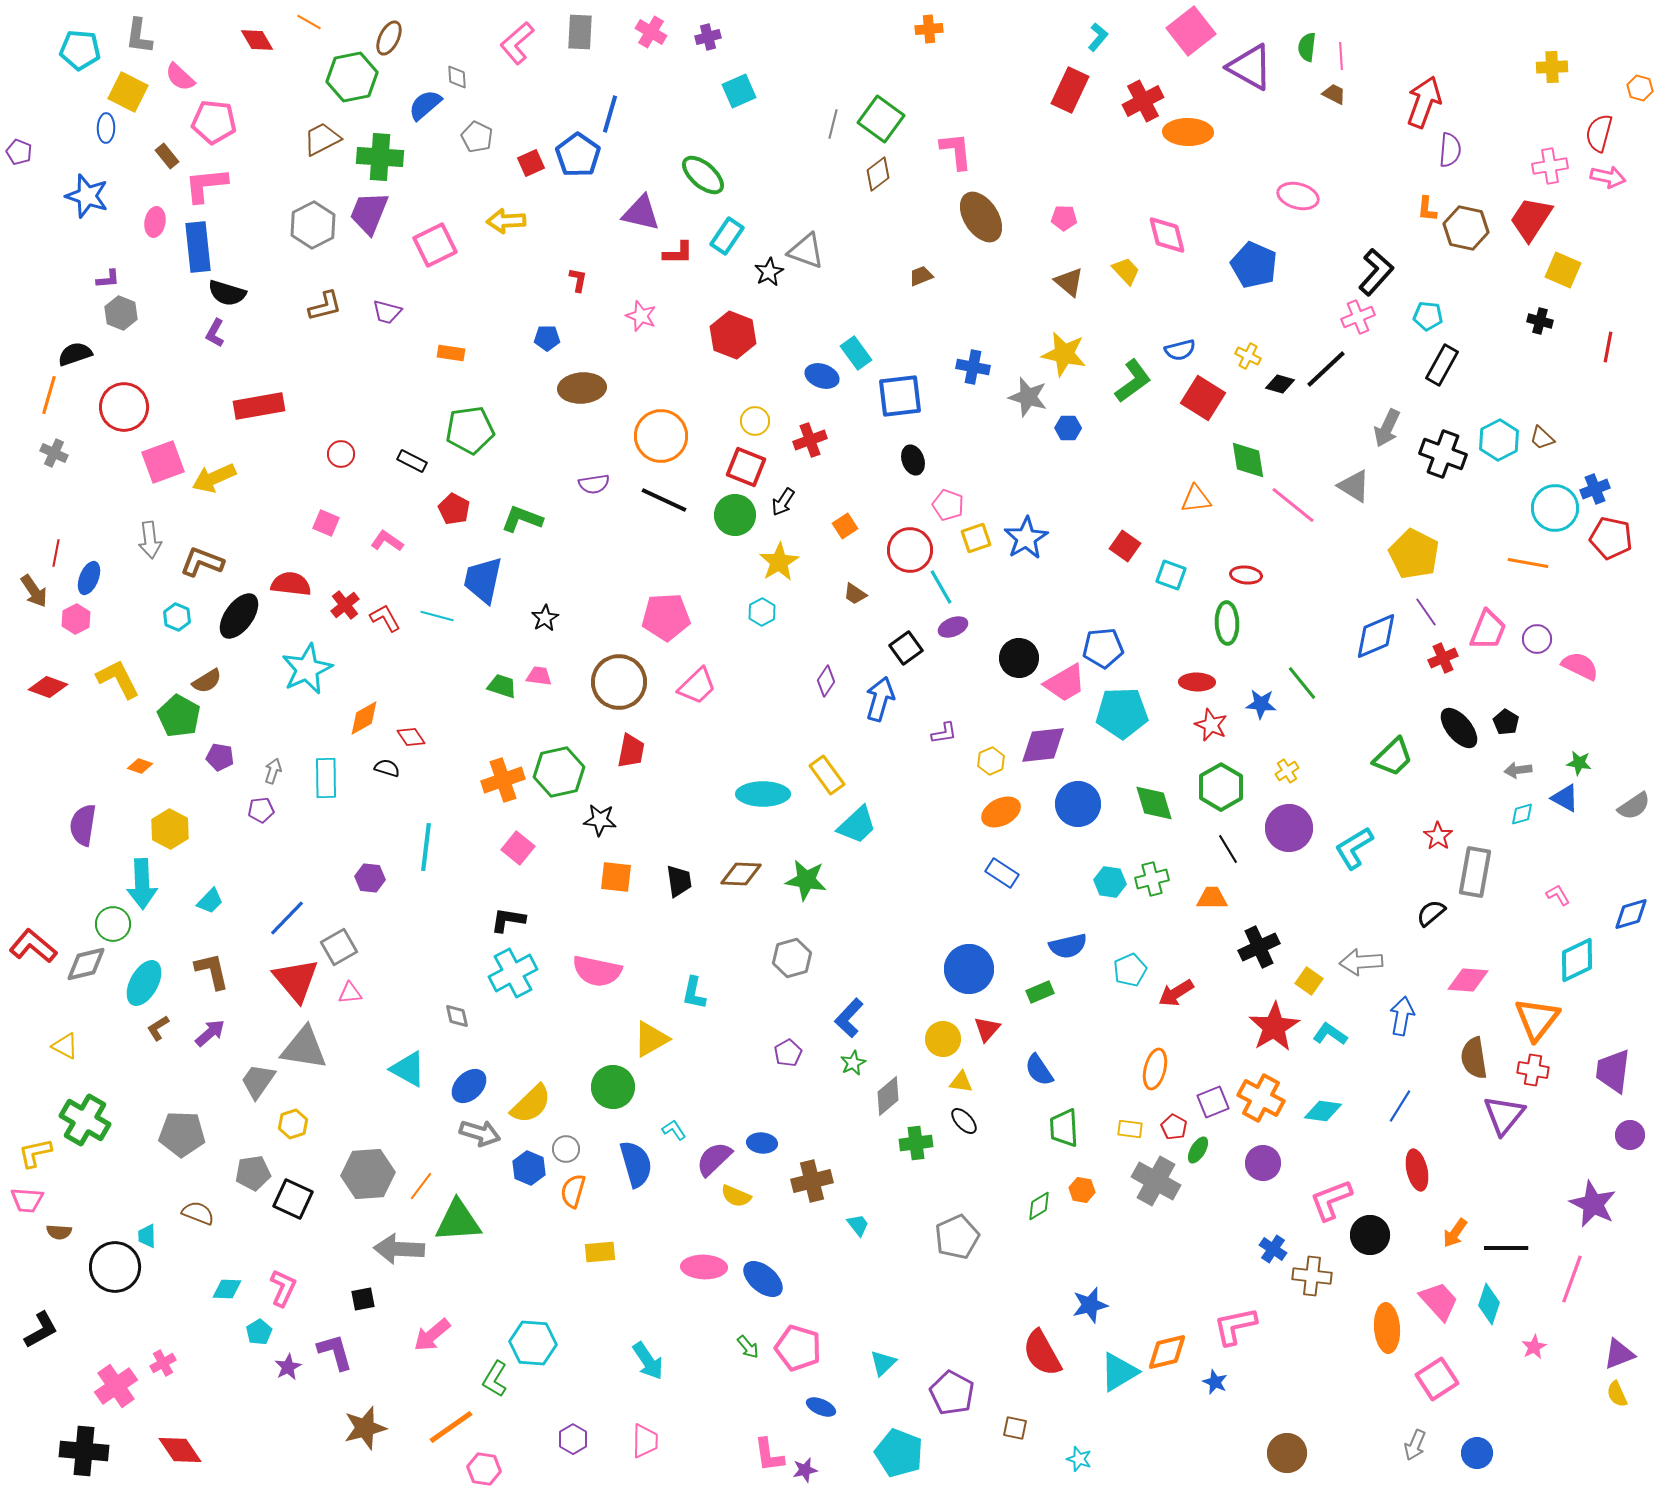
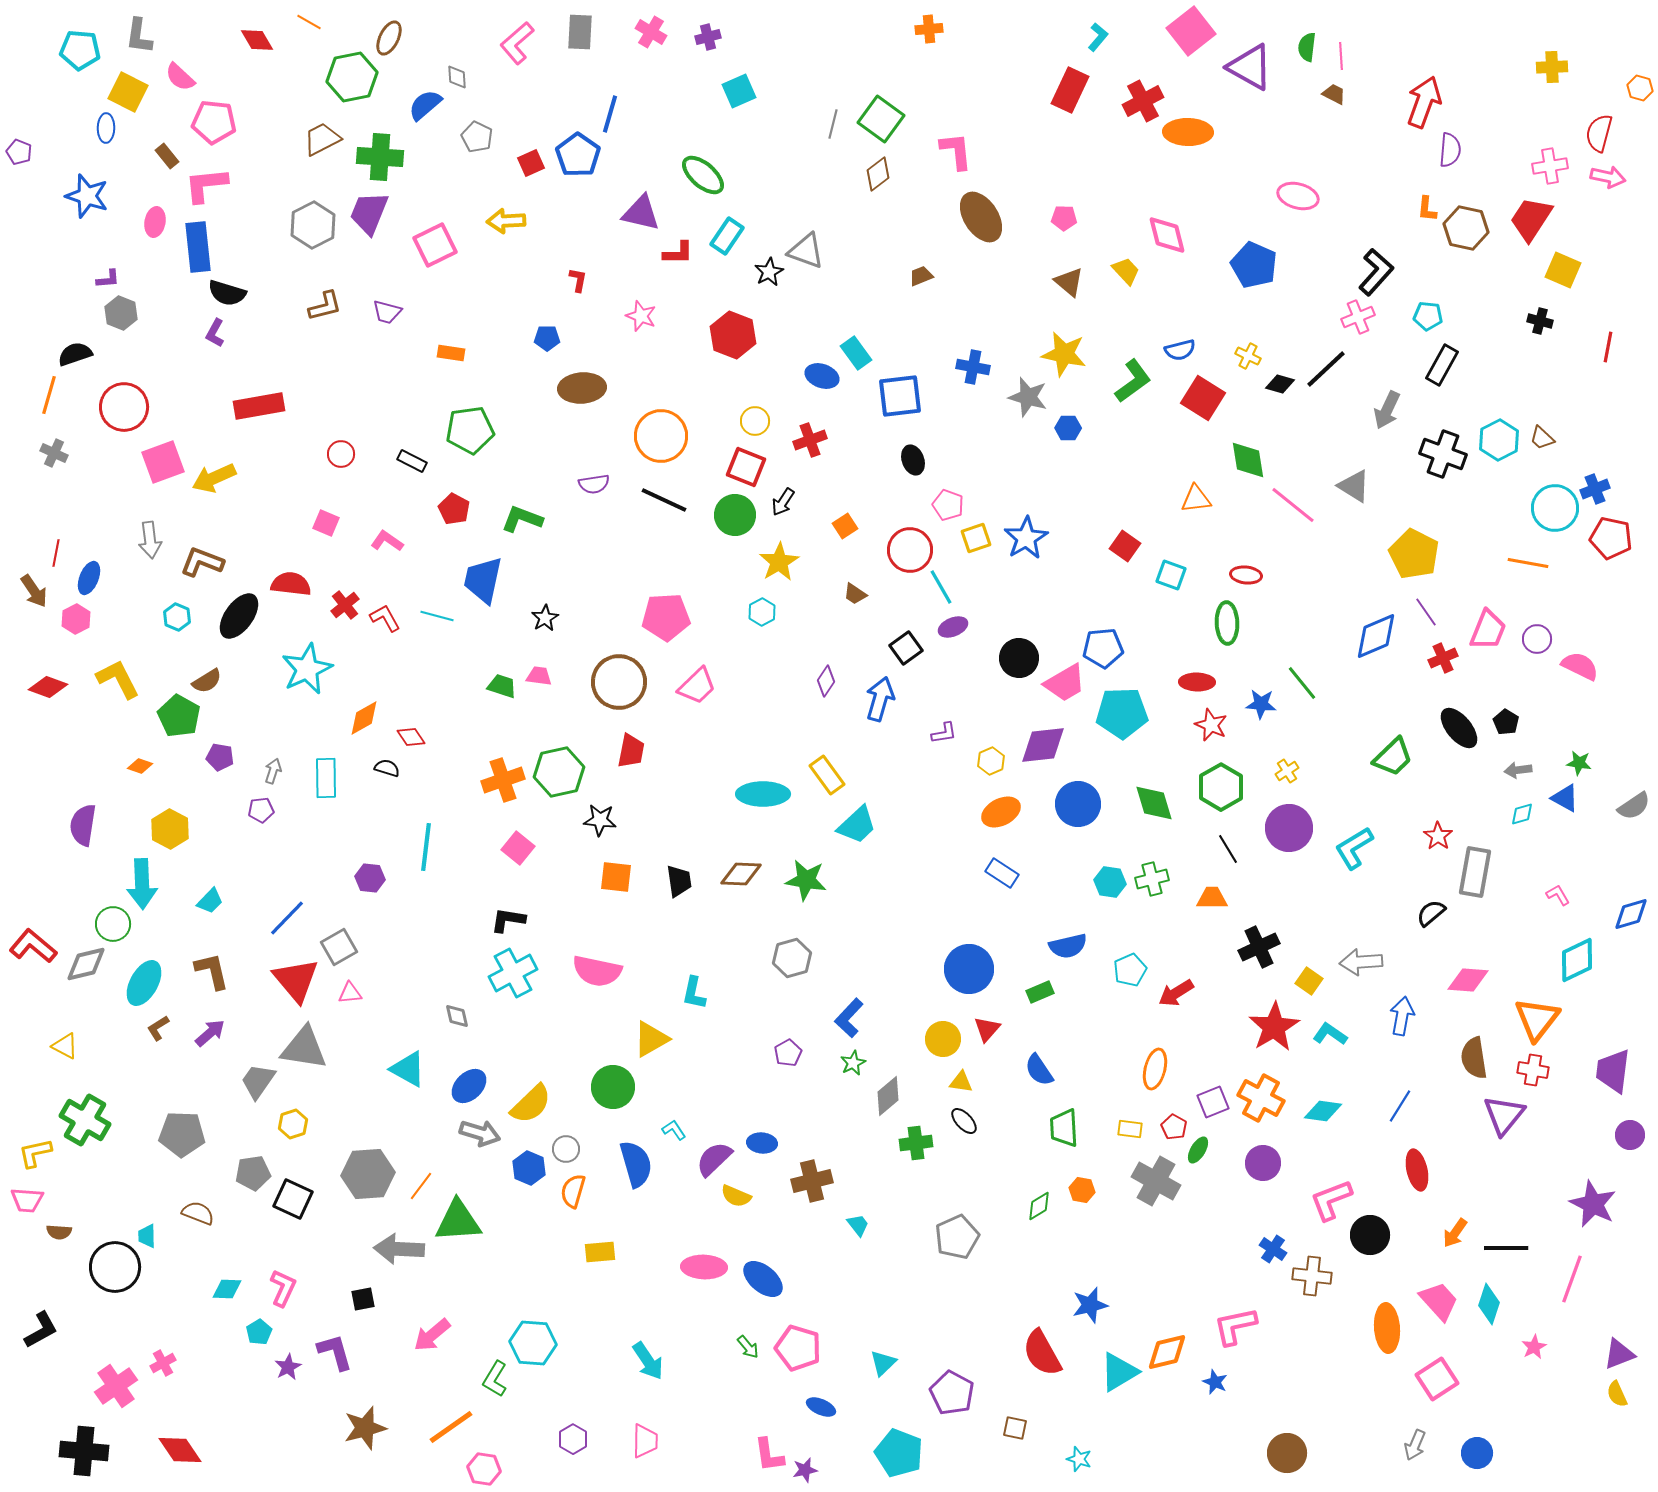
gray arrow at (1387, 428): moved 18 px up
